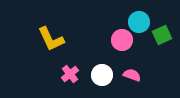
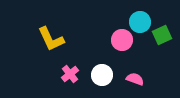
cyan circle: moved 1 px right
pink semicircle: moved 3 px right, 4 px down
